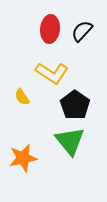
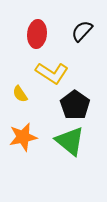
red ellipse: moved 13 px left, 5 px down
yellow semicircle: moved 2 px left, 3 px up
green triangle: rotated 12 degrees counterclockwise
orange star: moved 21 px up
